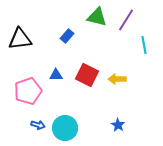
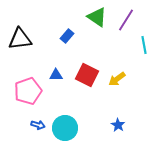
green triangle: rotated 20 degrees clockwise
yellow arrow: rotated 36 degrees counterclockwise
